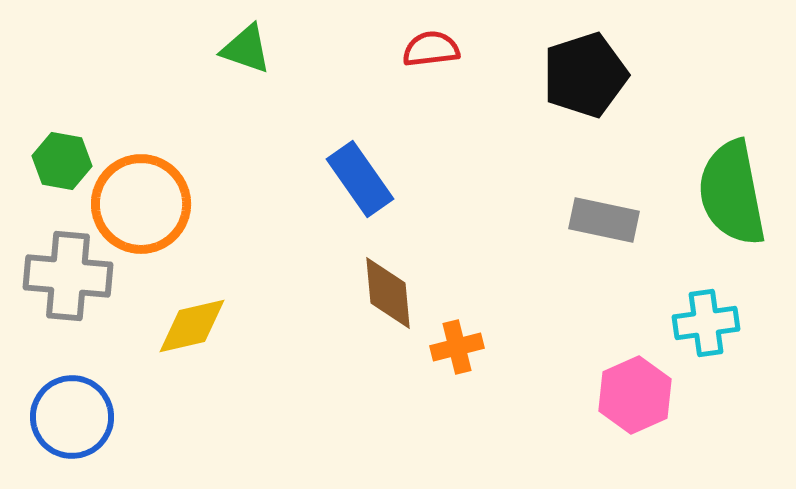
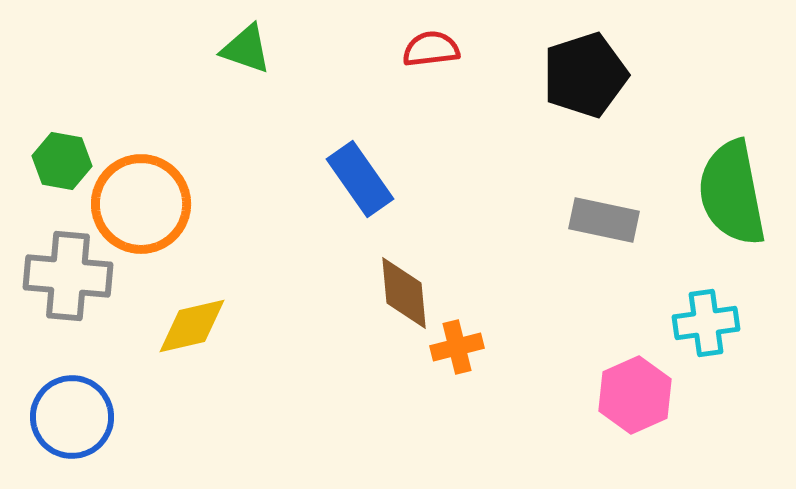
brown diamond: moved 16 px right
